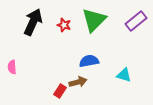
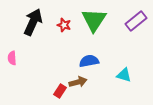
green triangle: rotated 12 degrees counterclockwise
pink semicircle: moved 9 px up
